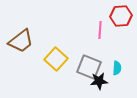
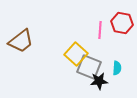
red hexagon: moved 1 px right, 7 px down; rotated 15 degrees clockwise
yellow square: moved 20 px right, 5 px up
